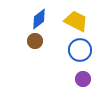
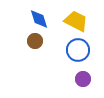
blue diamond: rotated 70 degrees counterclockwise
blue circle: moved 2 px left
